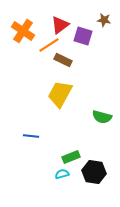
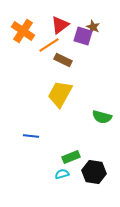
brown star: moved 11 px left, 7 px down; rotated 16 degrees clockwise
